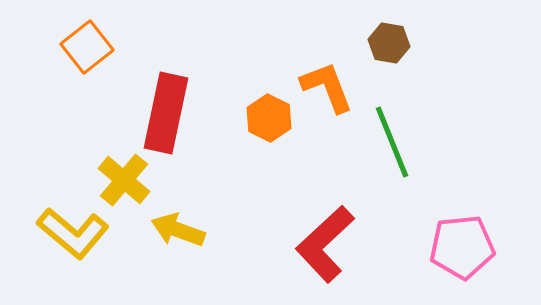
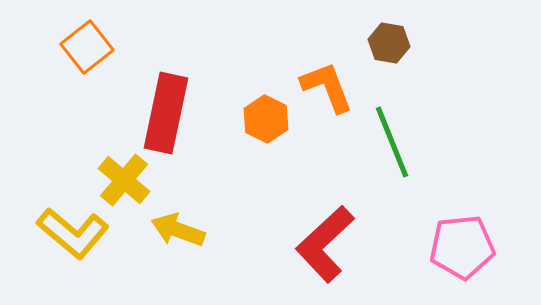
orange hexagon: moved 3 px left, 1 px down
